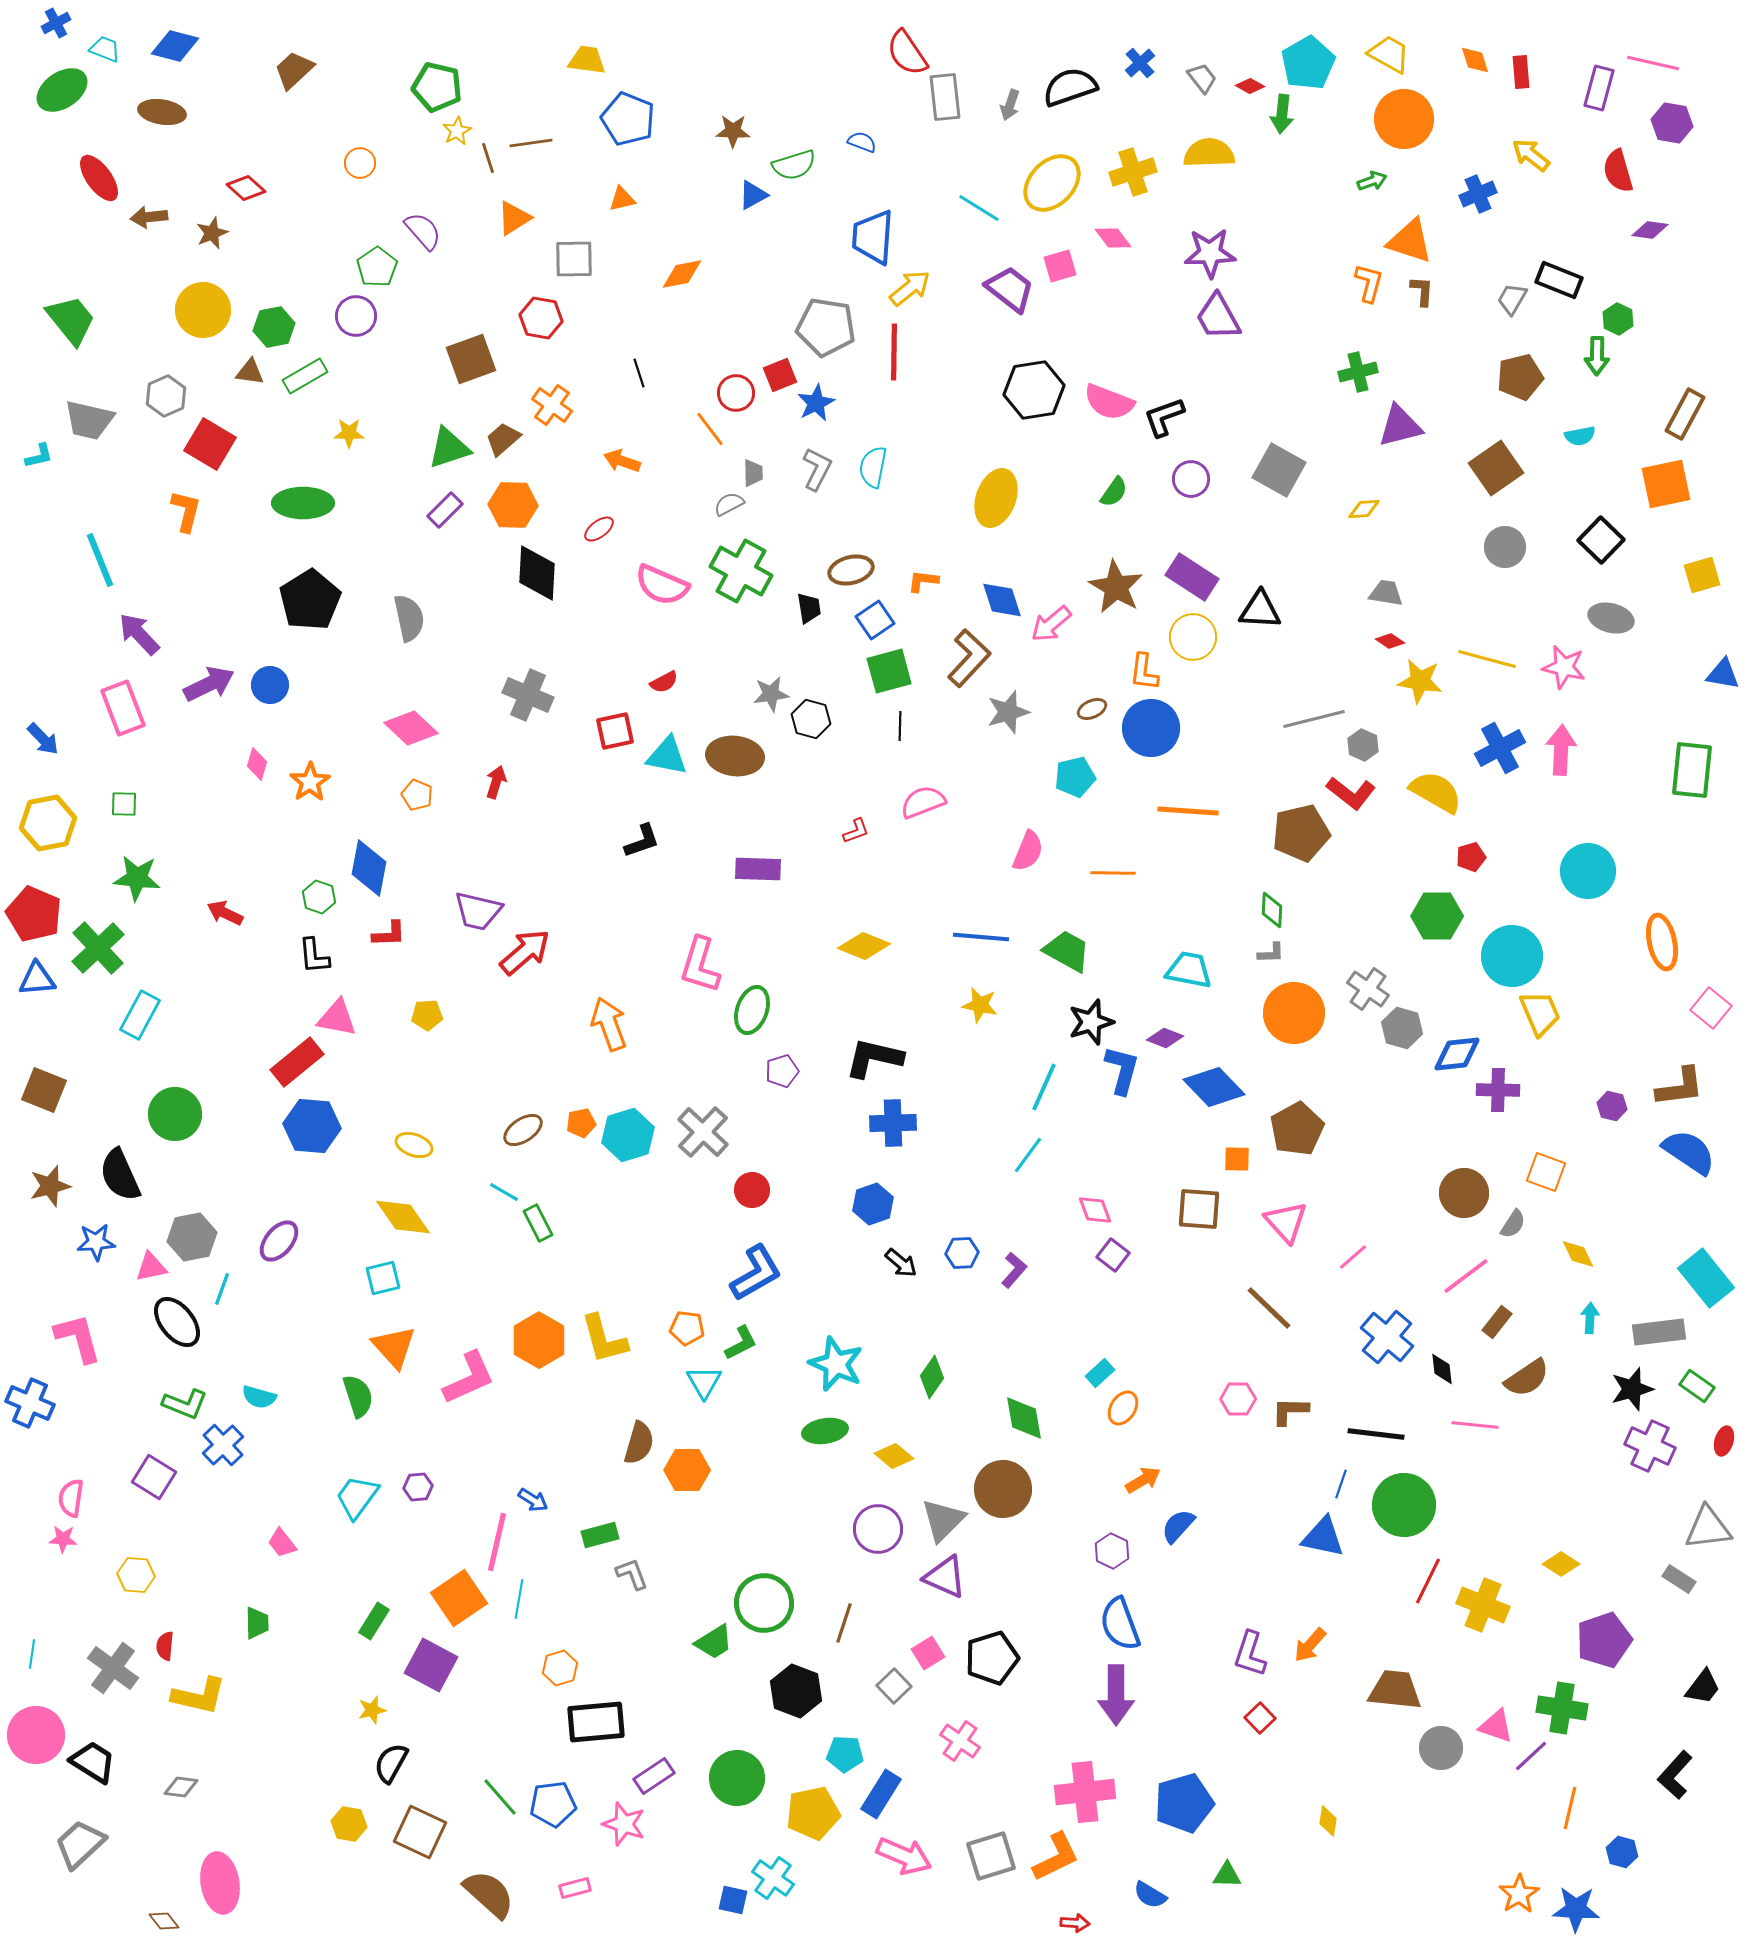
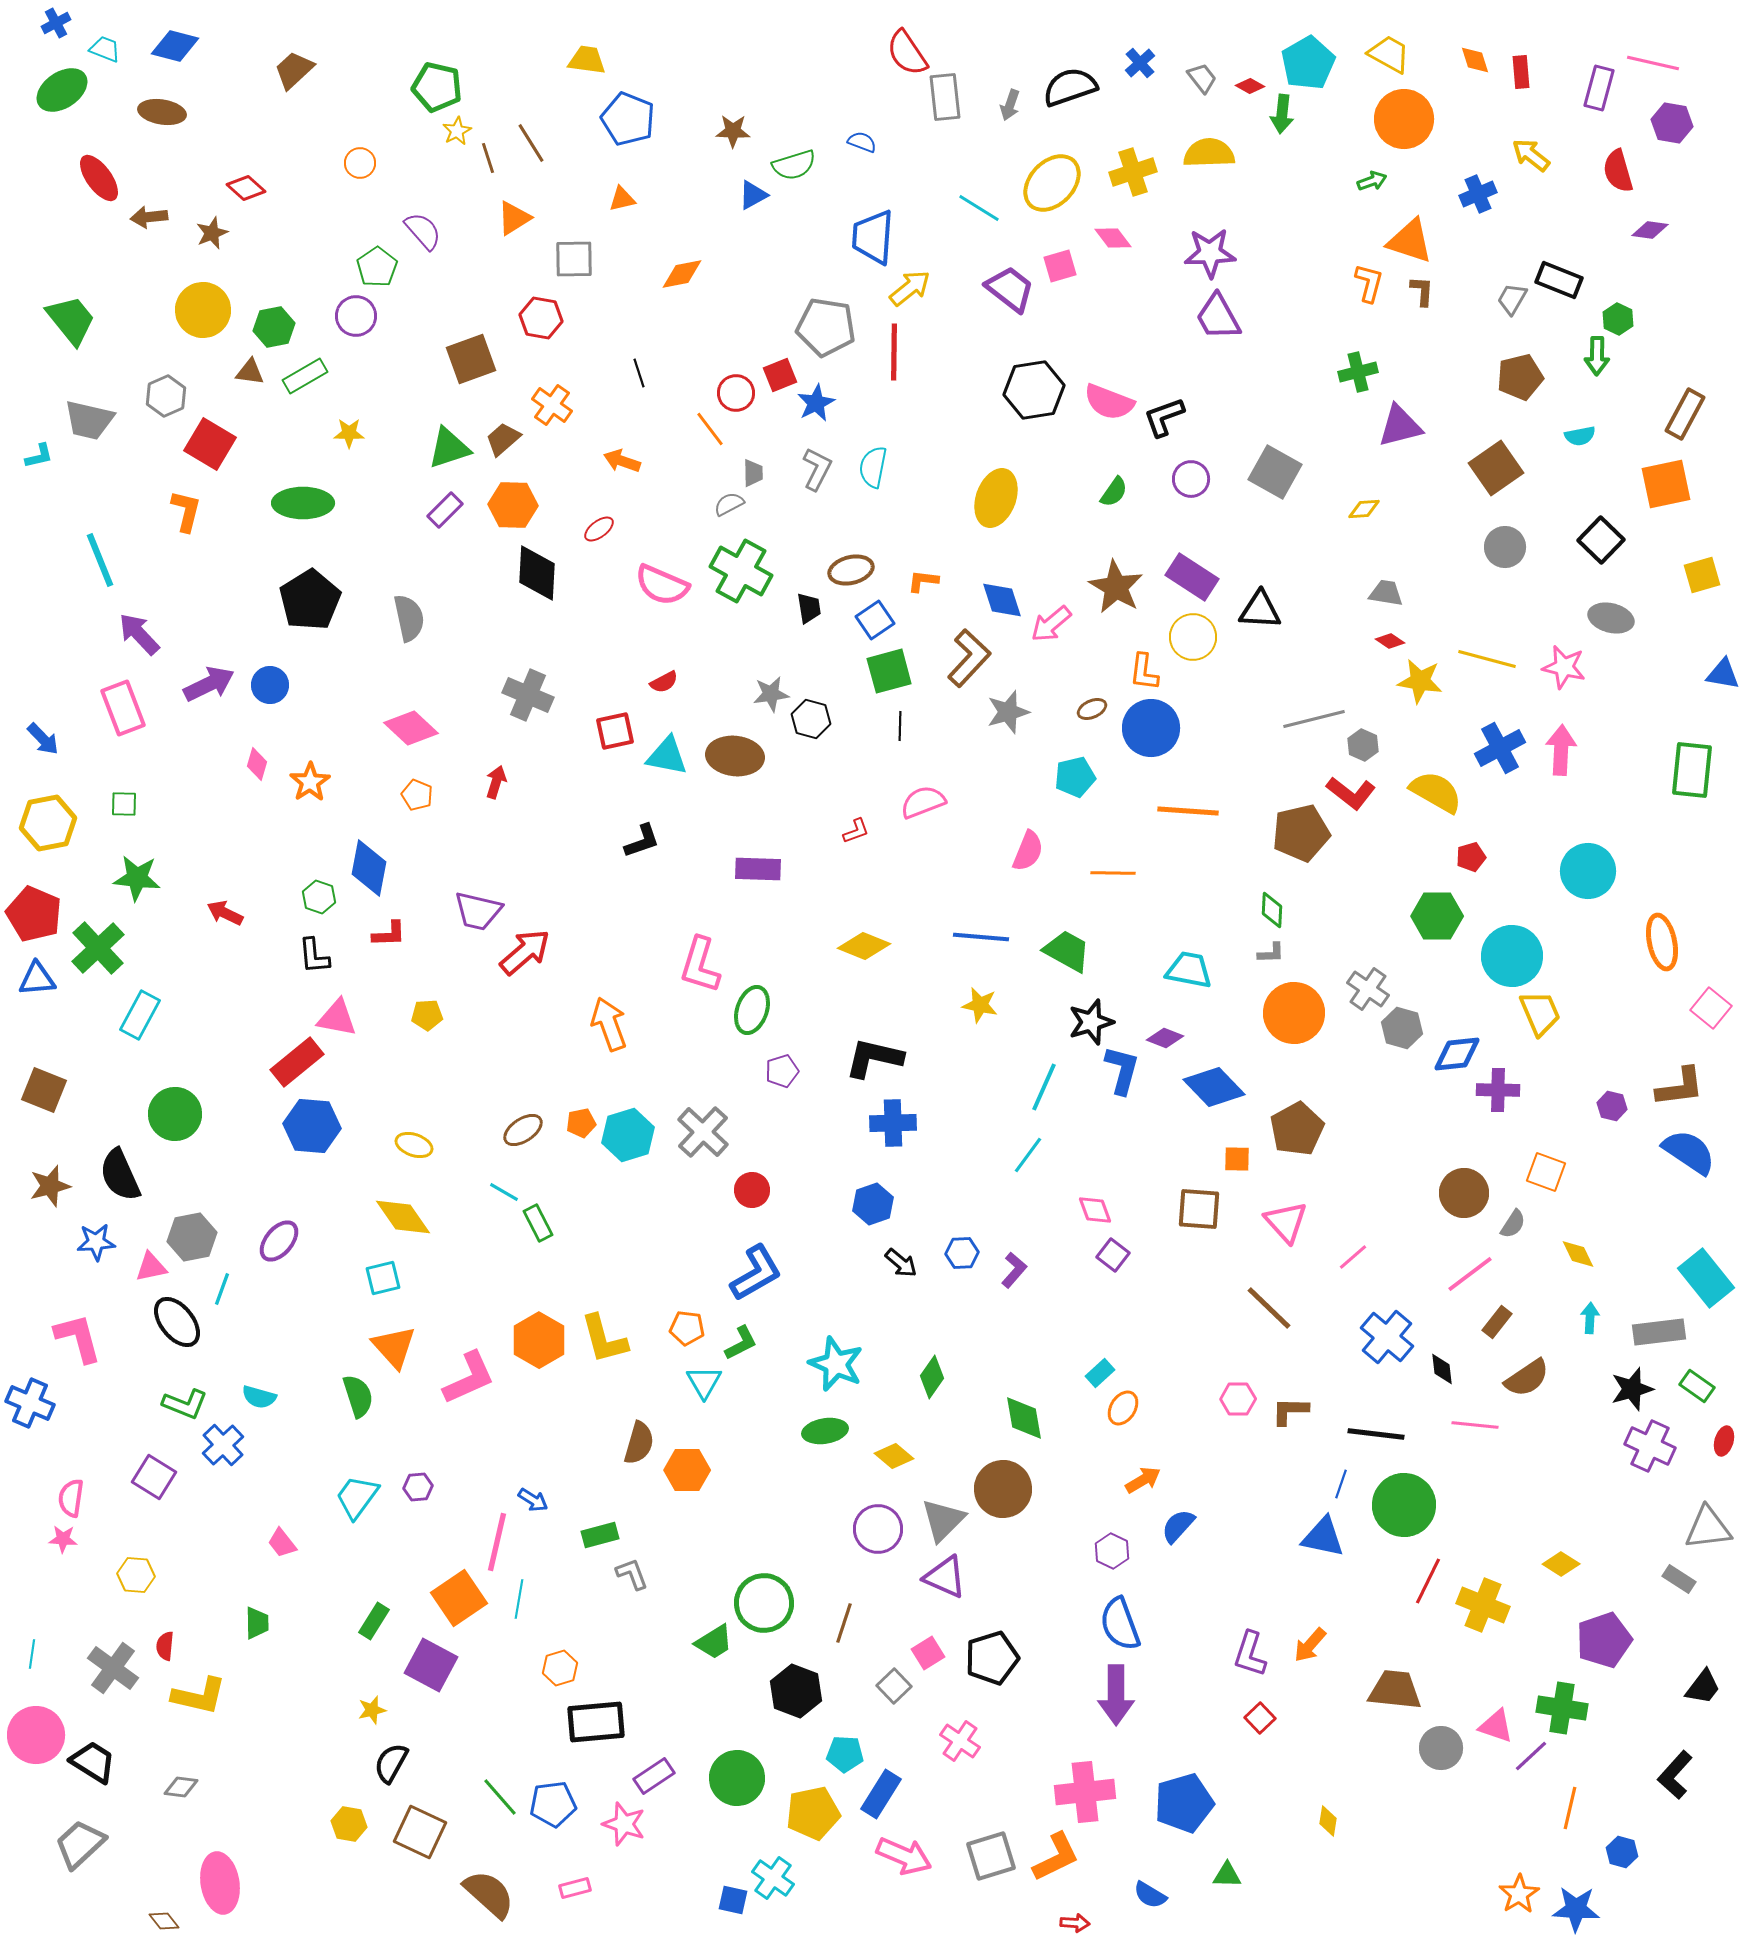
brown line at (531, 143): rotated 66 degrees clockwise
gray square at (1279, 470): moved 4 px left, 2 px down
pink line at (1466, 1276): moved 4 px right, 2 px up
